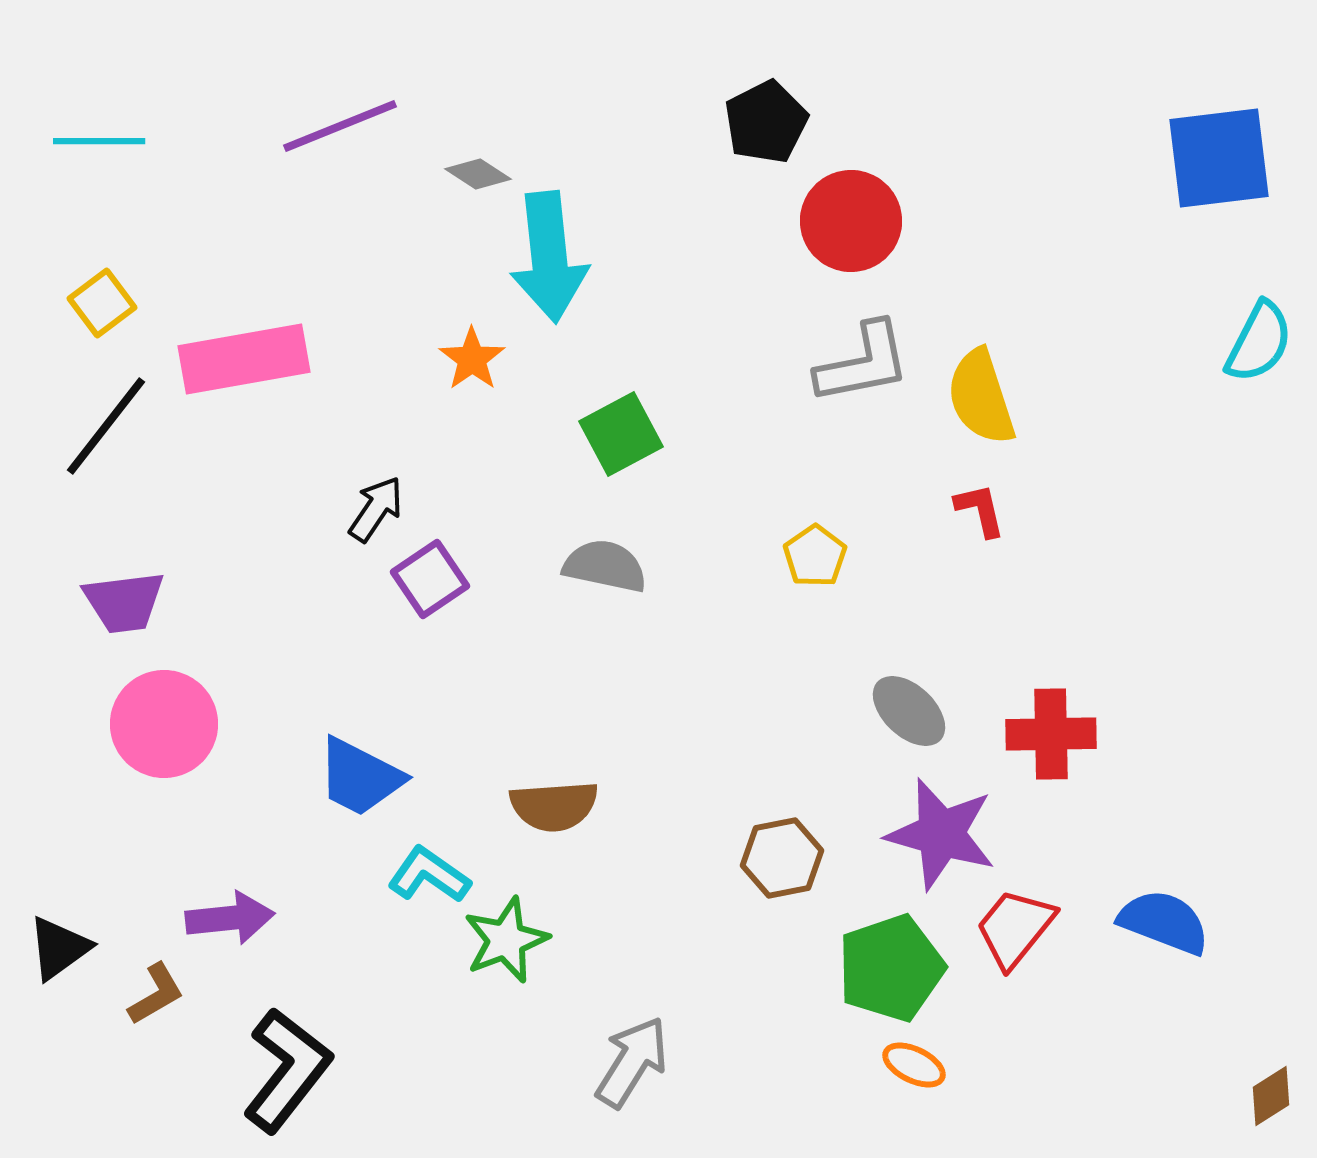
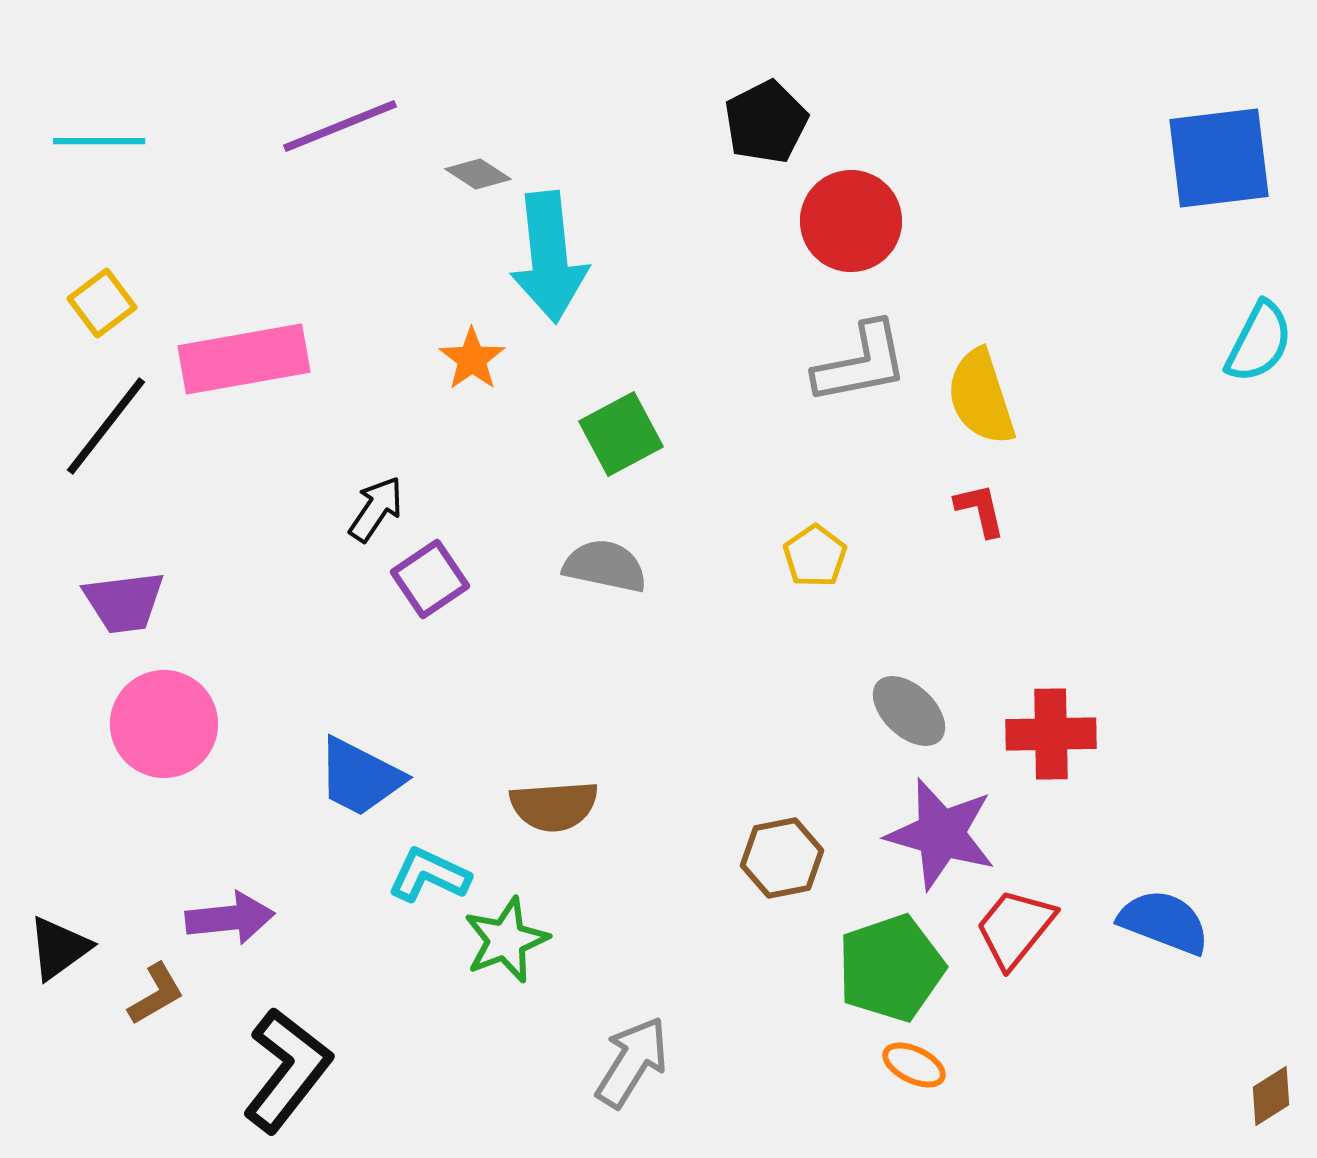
gray L-shape: moved 2 px left
cyan L-shape: rotated 10 degrees counterclockwise
